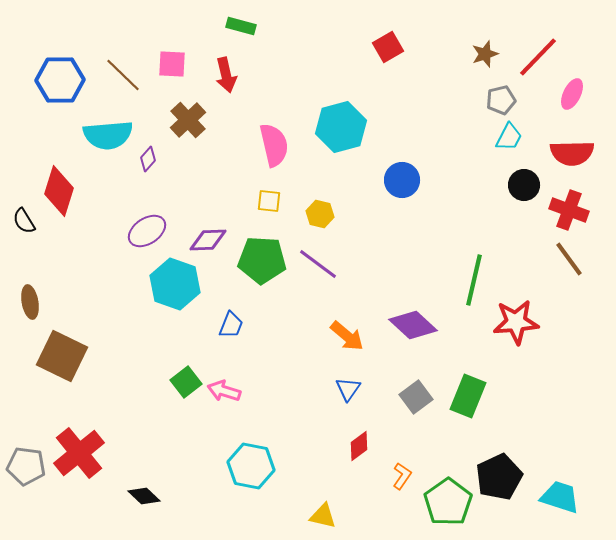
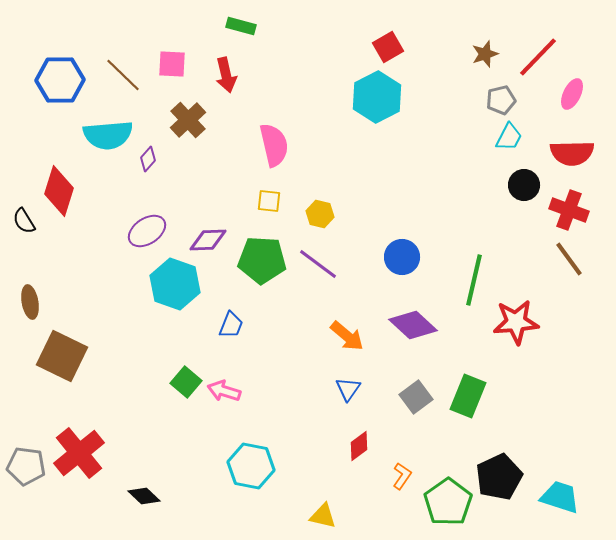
cyan hexagon at (341, 127): moved 36 px right, 30 px up; rotated 12 degrees counterclockwise
blue circle at (402, 180): moved 77 px down
green square at (186, 382): rotated 12 degrees counterclockwise
